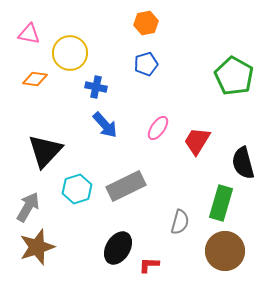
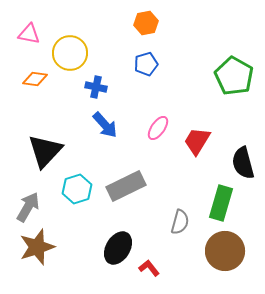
red L-shape: moved 3 px down; rotated 50 degrees clockwise
